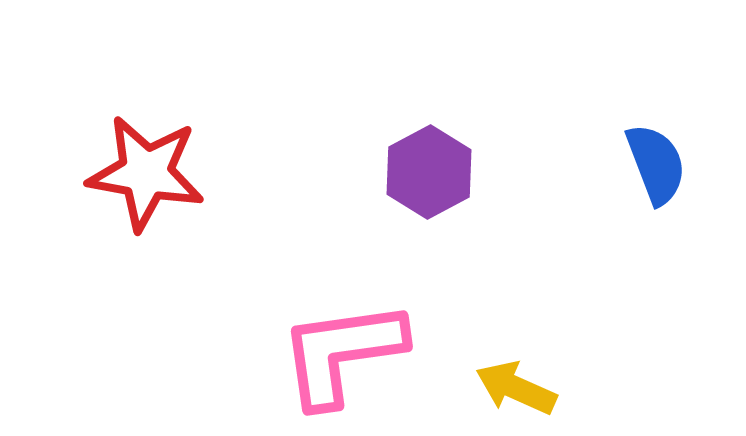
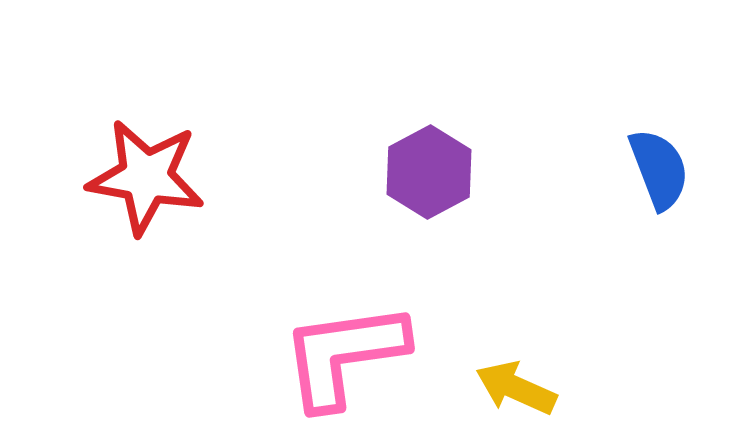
blue semicircle: moved 3 px right, 5 px down
red star: moved 4 px down
pink L-shape: moved 2 px right, 2 px down
